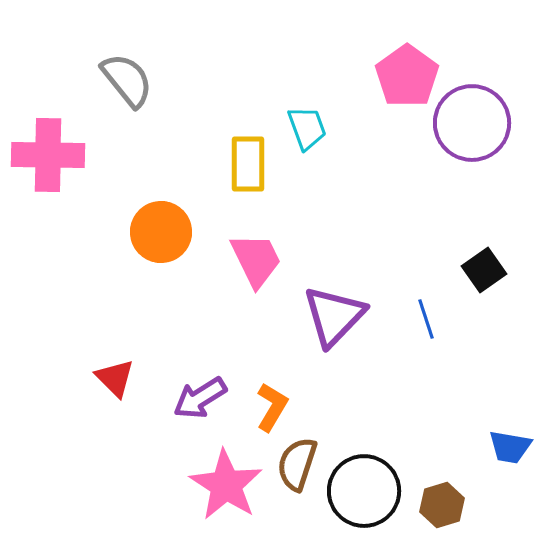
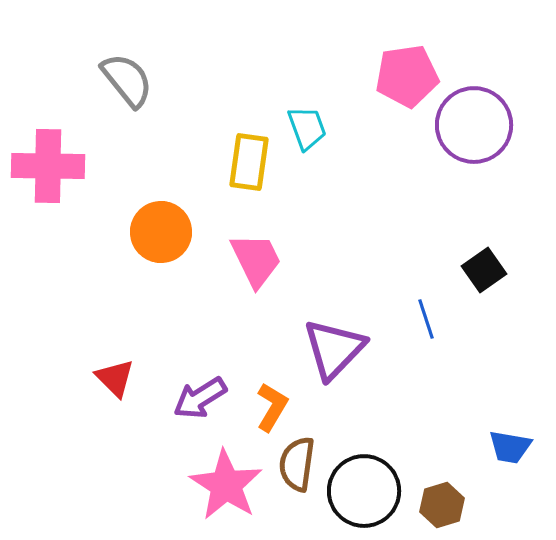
pink pentagon: rotated 28 degrees clockwise
purple circle: moved 2 px right, 2 px down
pink cross: moved 11 px down
yellow rectangle: moved 1 px right, 2 px up; rotated 8 degrees clockwise
purple triangle: moved 33 px down
brown semicircle: rotated 10 degrees counterclockwise
